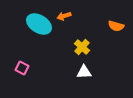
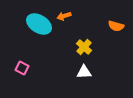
yellow cross: moved 2 px right
